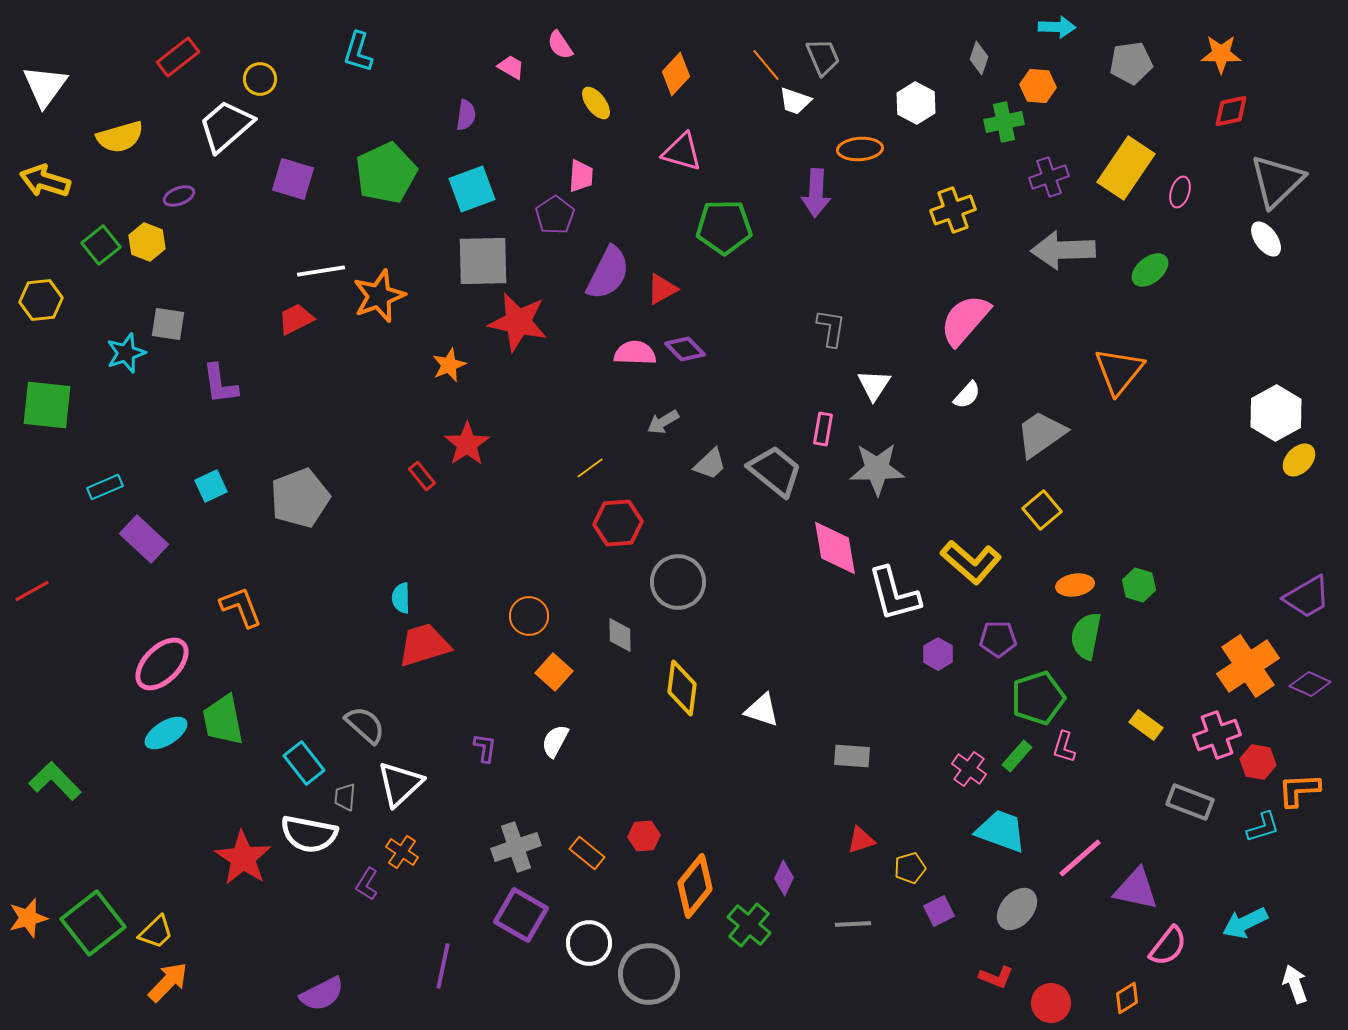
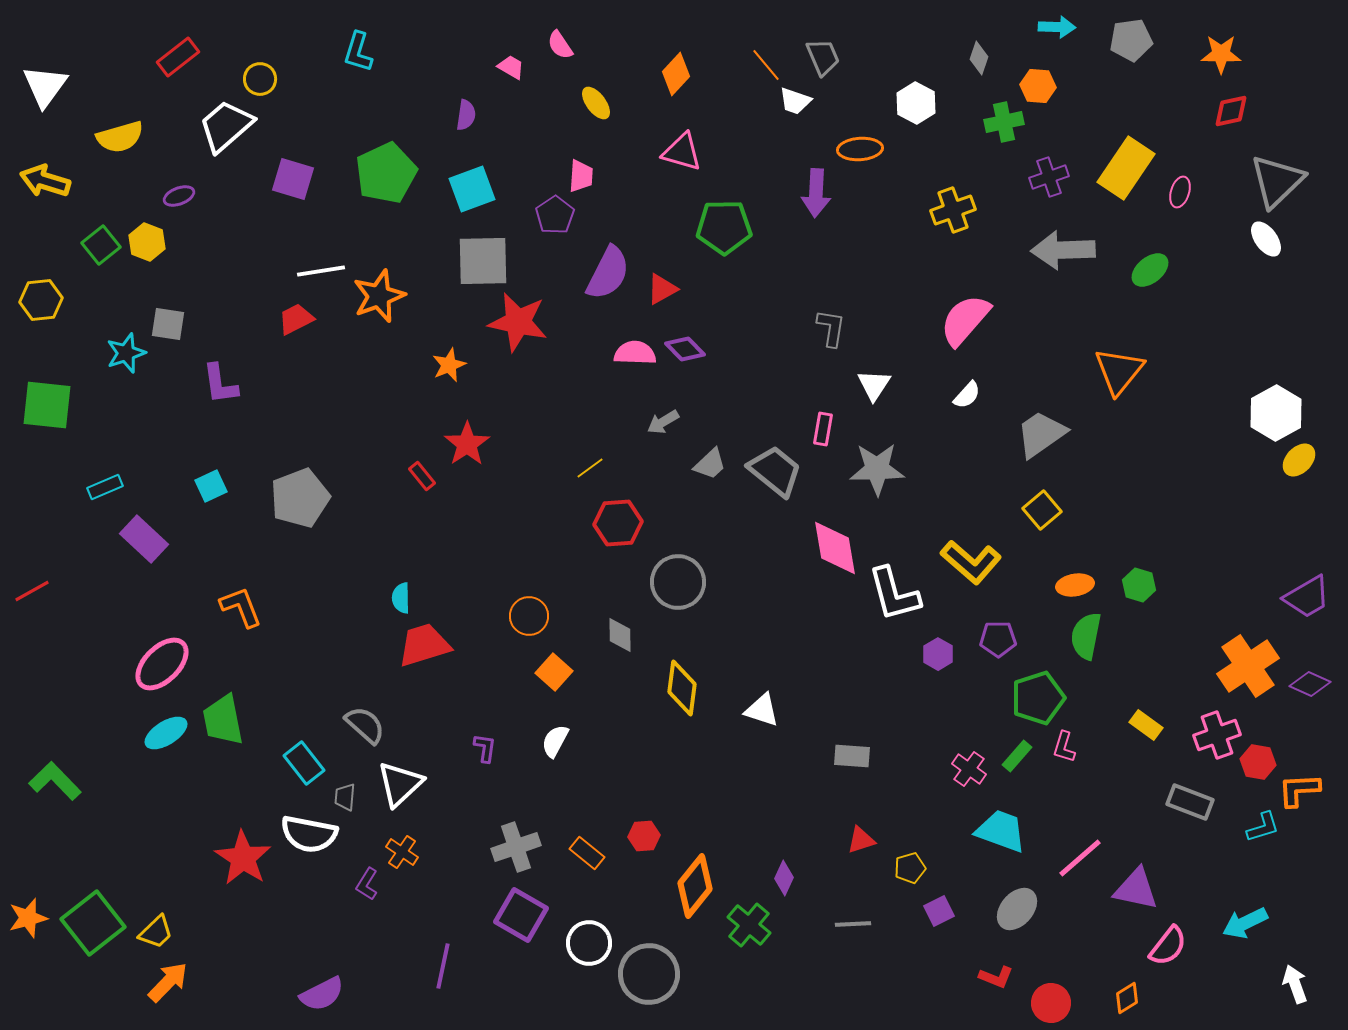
gray pentagon at (1131, 63): moved 23 px up
